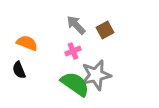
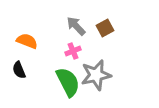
gray arrow: moved 1 px down
brown square: moved 2 px up
orange semicircle: moved 2 px up
green semicircle: moved 7 px left, 2 px up; rotated 28 degrees clockwise
